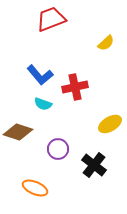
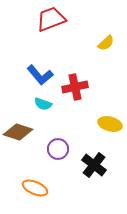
yellow ellipse: rotated 45 degrees clockwise
